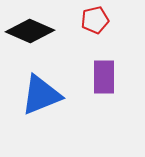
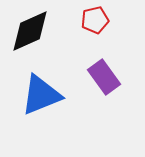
black diamond: rotated 48 degrees counterclockwise
purple rectangle: rotated 36 degrees counterclockwise
